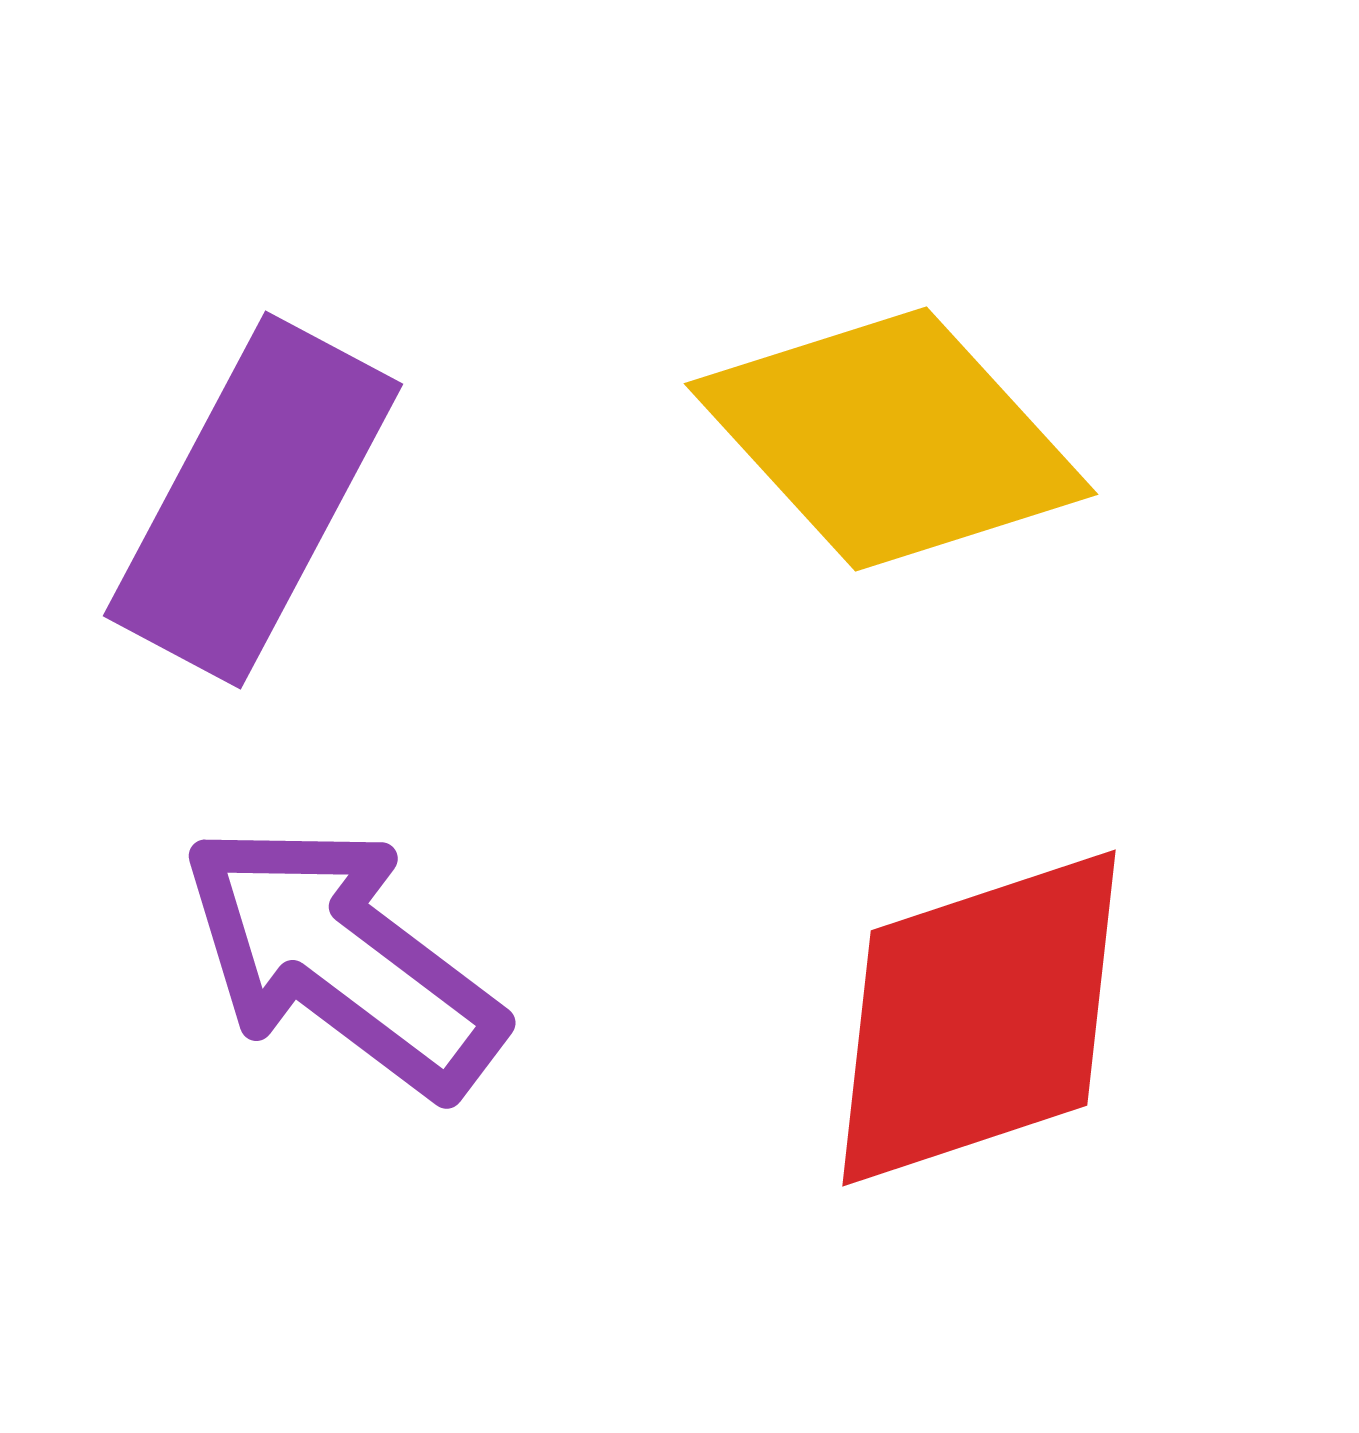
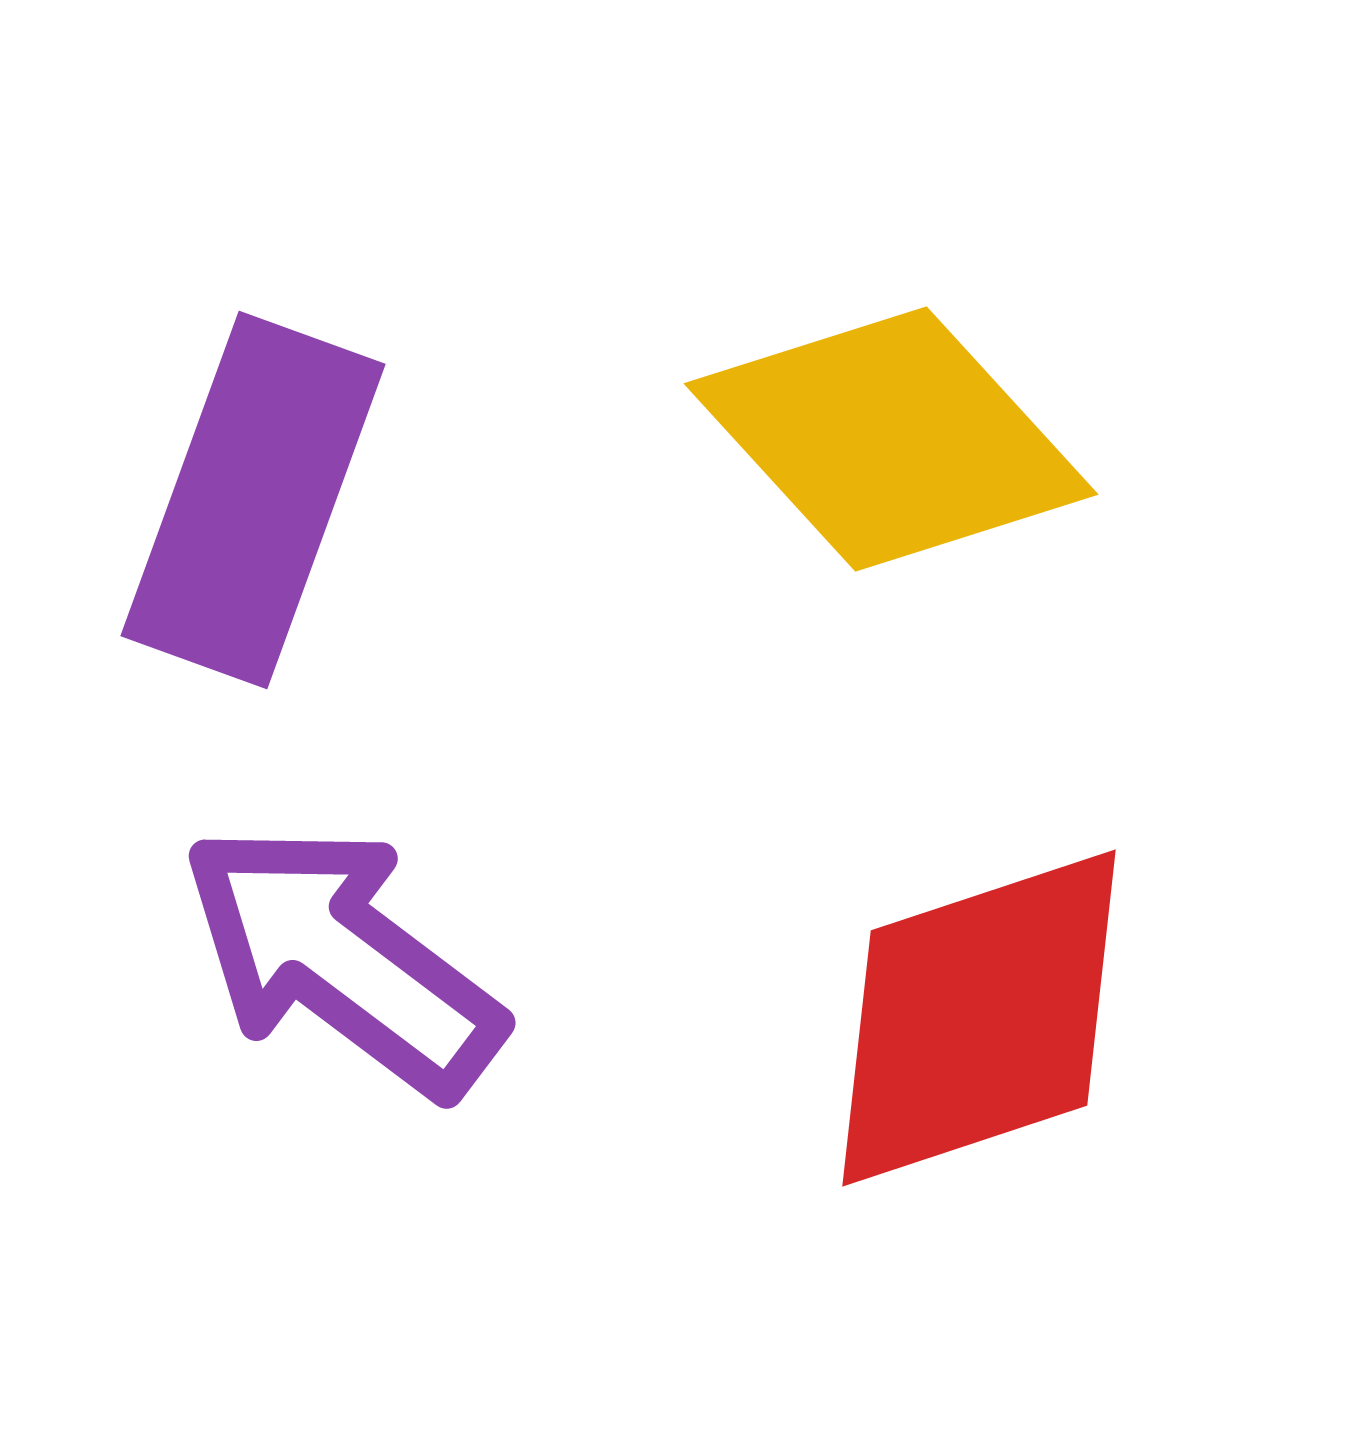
purple rectangle: rotated 8 degrees counterclockwise
